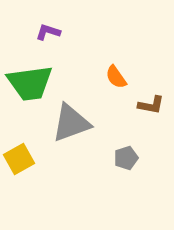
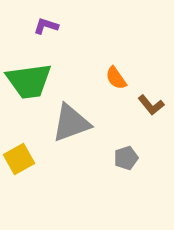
purple L-shape: moved 2 px left, 6 px up
orange semicircle: moved 1 px down
green trapezoid: moved 1 px left, 2 px up
brown L-shape: rotated 40 degrees clockwise
